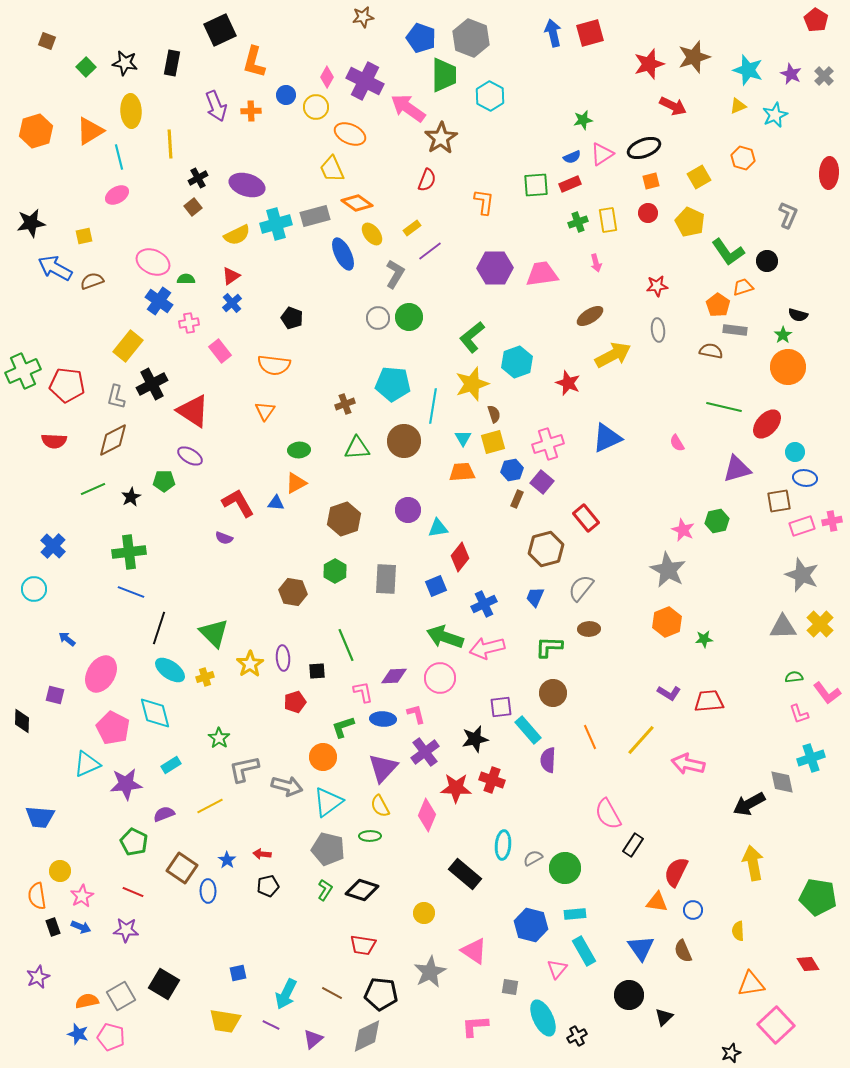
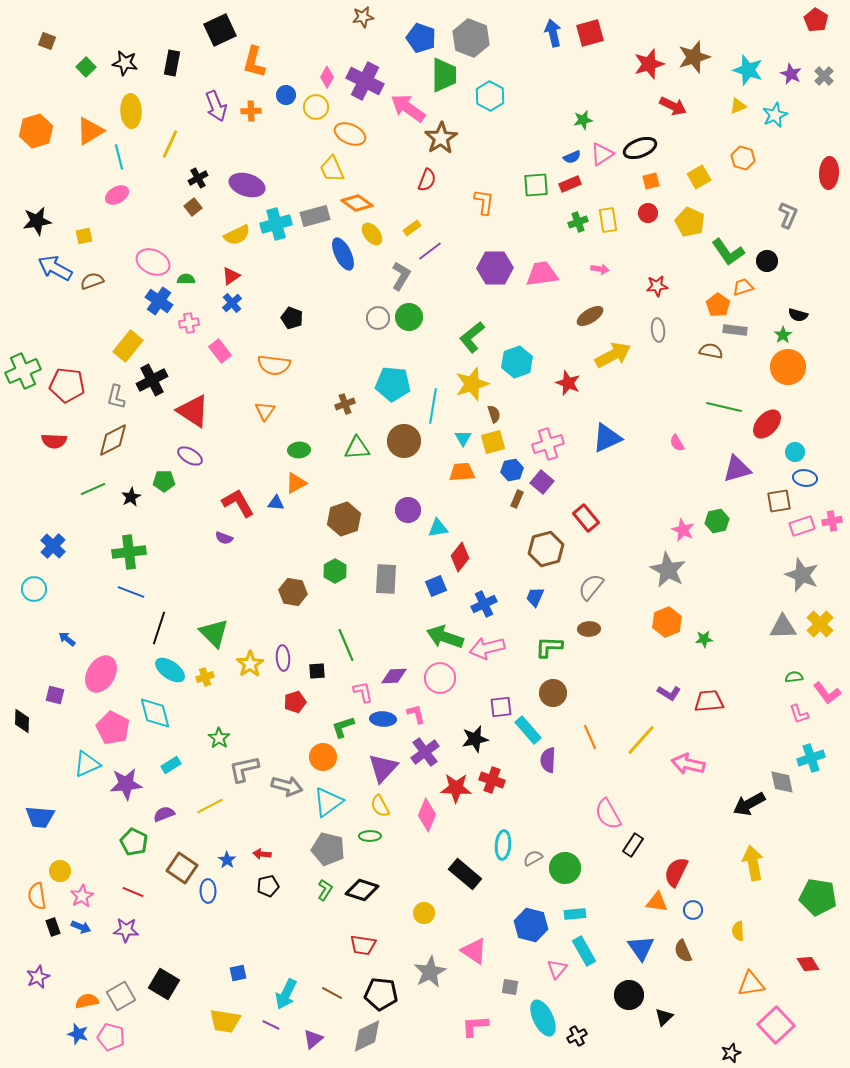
yellow line at (170, 144): rotated 28 degrees clockwise
black ellipse at (644, 148): moved 4 px left
black star at (31, 223): moved 6 px right, 2 px up
pink arrow at (596, 263): moved 4 px right, 6 px down; rotated 66 degrees counterclockwise
gray L-shape at (395, 274): moved 6 px right, 2 px down
black cross at (152, 384): moved 4 px up
gray semicircle at (581, 588): moved 10 px right, 1 px up
